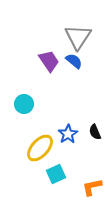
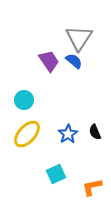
gray triangle: moved 1 px right, 1 px down
cyan circle: moved 4 px up
yellow ellipse: moved 13 px left, 14 px up
